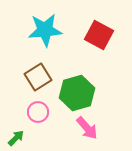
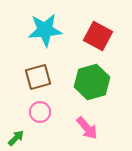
red square: moved 1 px left, 1 px down
brown square: rotated 16 degrees clockwise
green hexagon: moved 15 px right, 11 px up
pink circle: moved 2 px right
